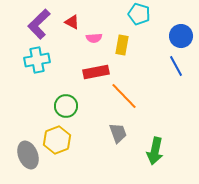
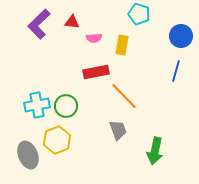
red triangle: rotated 21 degrees counterclockwise
cyan cross: moved 45 px down
blue line: moved 5 px down; rotated 45 degrees clockwise
gray trapezoid: moved 3 px up
